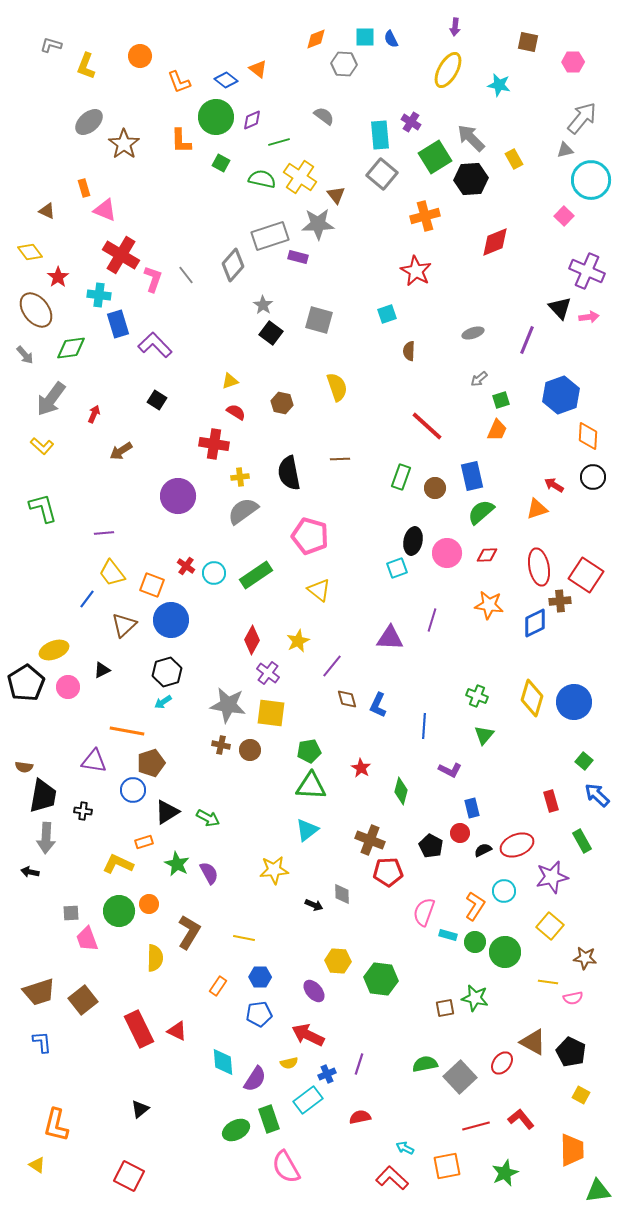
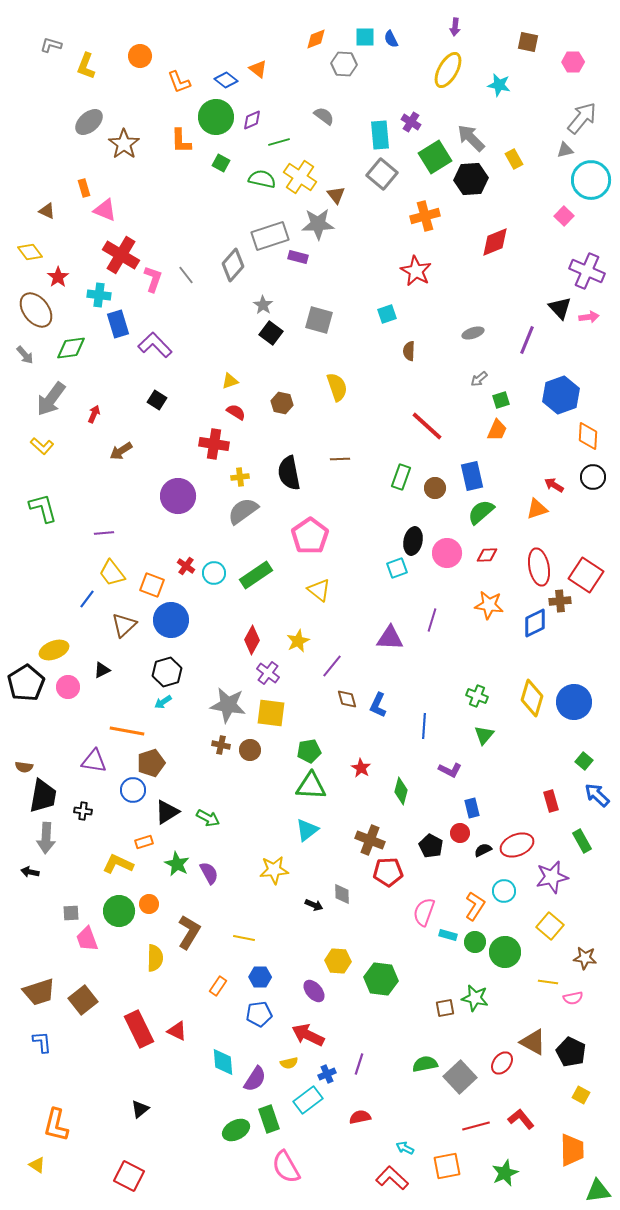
pink pentagon at (310, 536): rotated 21 degrees clockwise
